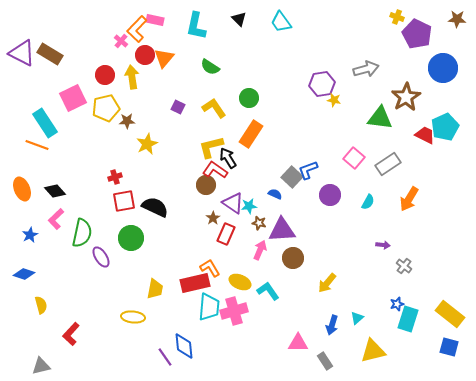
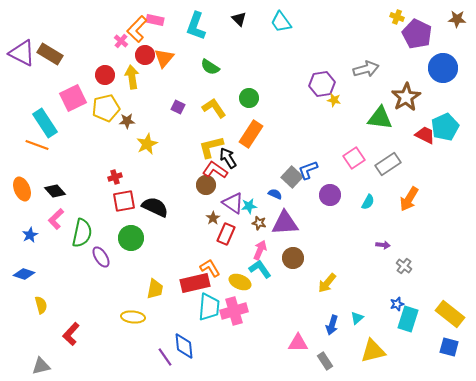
cyan L-shape at (196, 26): rotated 8 degrees clockwise
pink square at (354, 158): rotated 15 degrees clockwise
purple triangle at (282, 230): moved 3 px right, 7 px up
cyan L-shape at (268, 291): moved 8 px left, 22 px up
